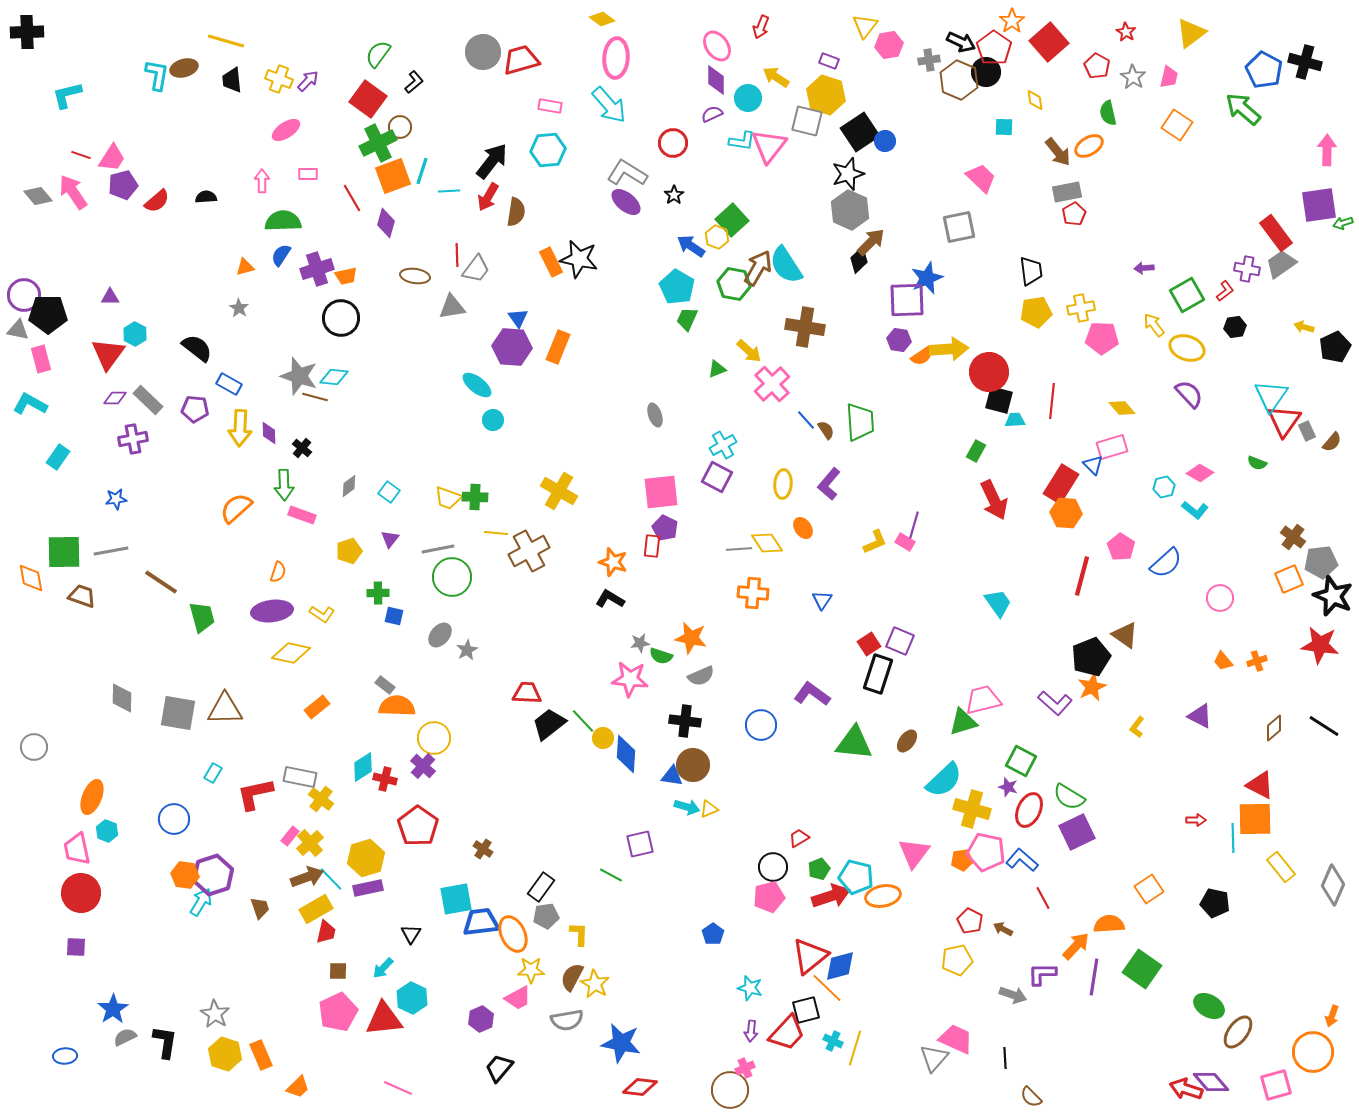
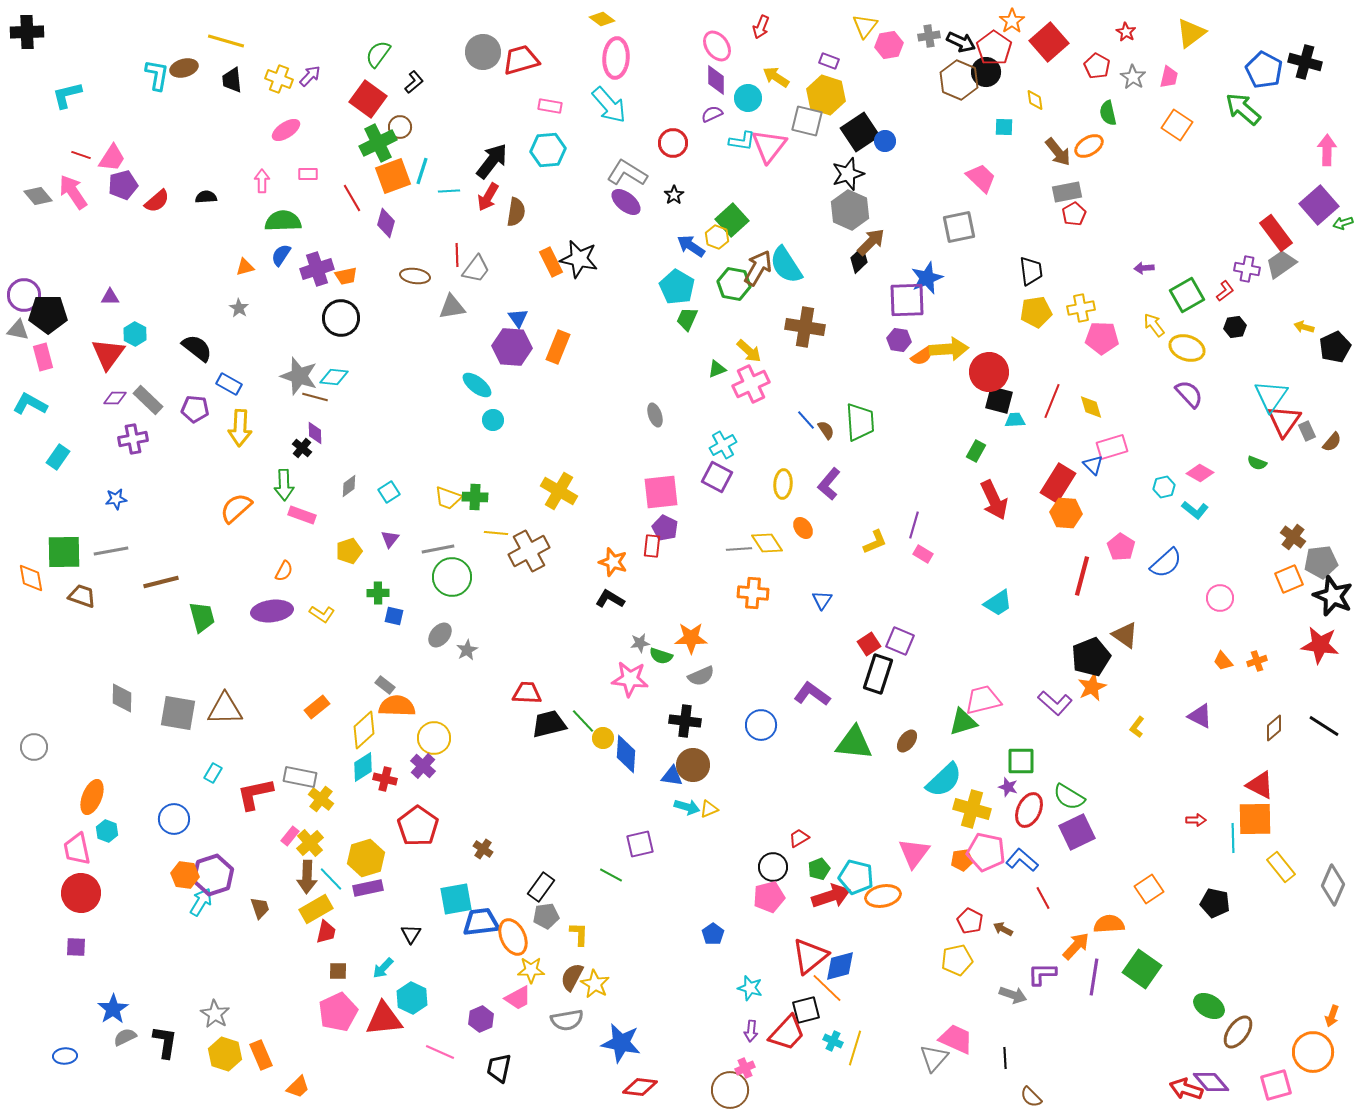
gray cross at (929, 60): moved 24 px up
purple arrow at (308, 81): moved 2 px right, 5 px up
purple square at (1319, 205): rotated 33 degrees counterclockwise
pink rectangle at (41, 359): moved 2 px right, 2 px up
pink cross at (772, 384): moved 21 px left; rotated 18 degrees clockwise
red line at (1052, 401): rotated 16 degrees clockwise
yellow diamond at (1122, 408): moved 31 px left, 1 px up; rotated 24 degrees clockwise
purple diamond at (269, 433): moved 46 px right
red rectangle at (1061, 484): moved 3 px left, 1 px up
cyan square at (389, 492): rotated 20 degrees clockwise
pink rectangle at (905, 542): moved 18 px right, 12 px down
orange semicircle at (278, 572): moved 6 px right, 1 px up; rotated 10 degrees clockwise
brown line at (161, 582): rotated 48 degrees counterclockwise
cyan trapezoid at (998, 603): rotated 92 degrees clockwise
orange star at (691, 638): rotated 12 degrees counterclockwise
yellow diamond at (291, 653): moved 73 px right, 77 px down; rotated 54 degrees counterclockwise
black trapezoid at (549, 724): rotated 24 degrees clockwise
green square at (1021, 761): rotated 28 degrees counterclockwise
brown arrow at (307, 877): rotated 112 degrees clockwise
orange ellipse at (513, 934): moved 3 px down
black trapezoid at (499, 1068): rotated 28 degrees counterclockwise
pink line at (398, 1088): moved 42 px right, 36 px up
